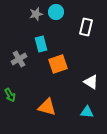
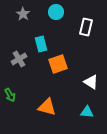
gray star: moved 13 px left; rotated 24 degrees counterclockwise
